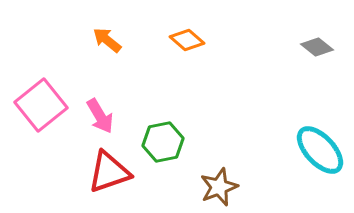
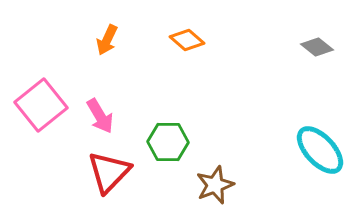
orange arrow: rotated 104 degrees counterclockwise
green hexagon: moved 5 px right; rotated 12 degrees clockwise
red triangle: rotated 27 degrees counterclockwise
brown star: moved 4 px left, 2 px up
